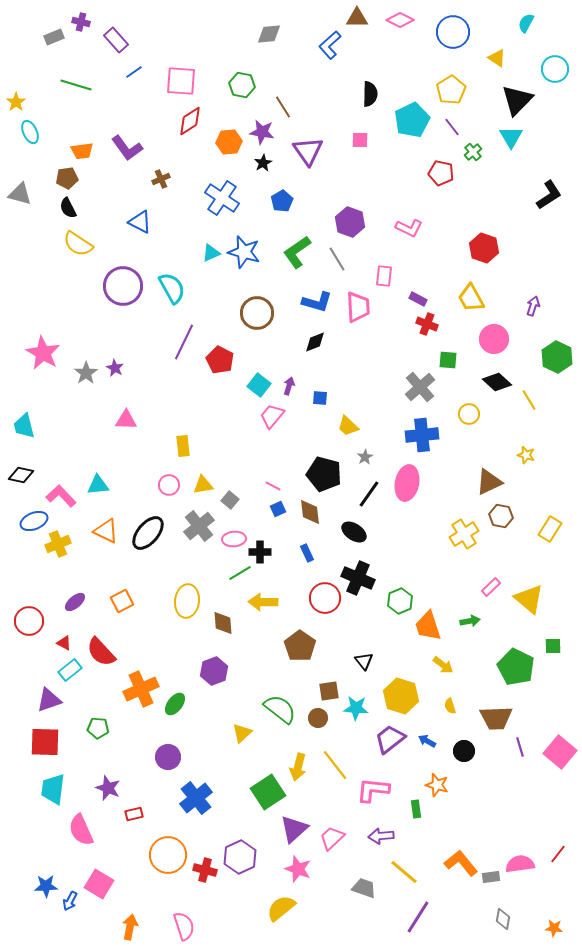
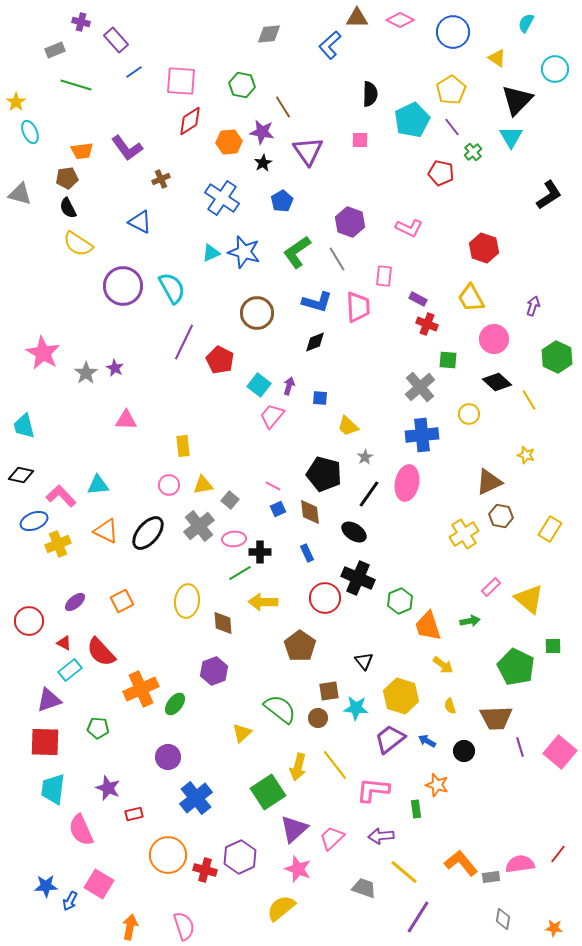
gray rectangle at (54, 37): moved 1 px right, 13 px down
